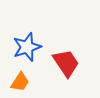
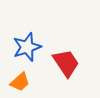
orange trapezoid: rotated 15 degrees clockwise
